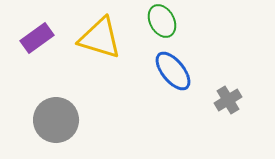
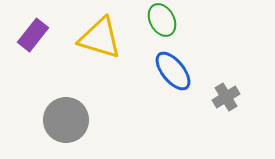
green ellipse: moved 1 px up
purple rectangle: moved 4 px left, 3 px up; rotated 16 degrees counterclockwise
gray cross: moved 2 px left, 3 px up
gray circle: moved 10 px right
